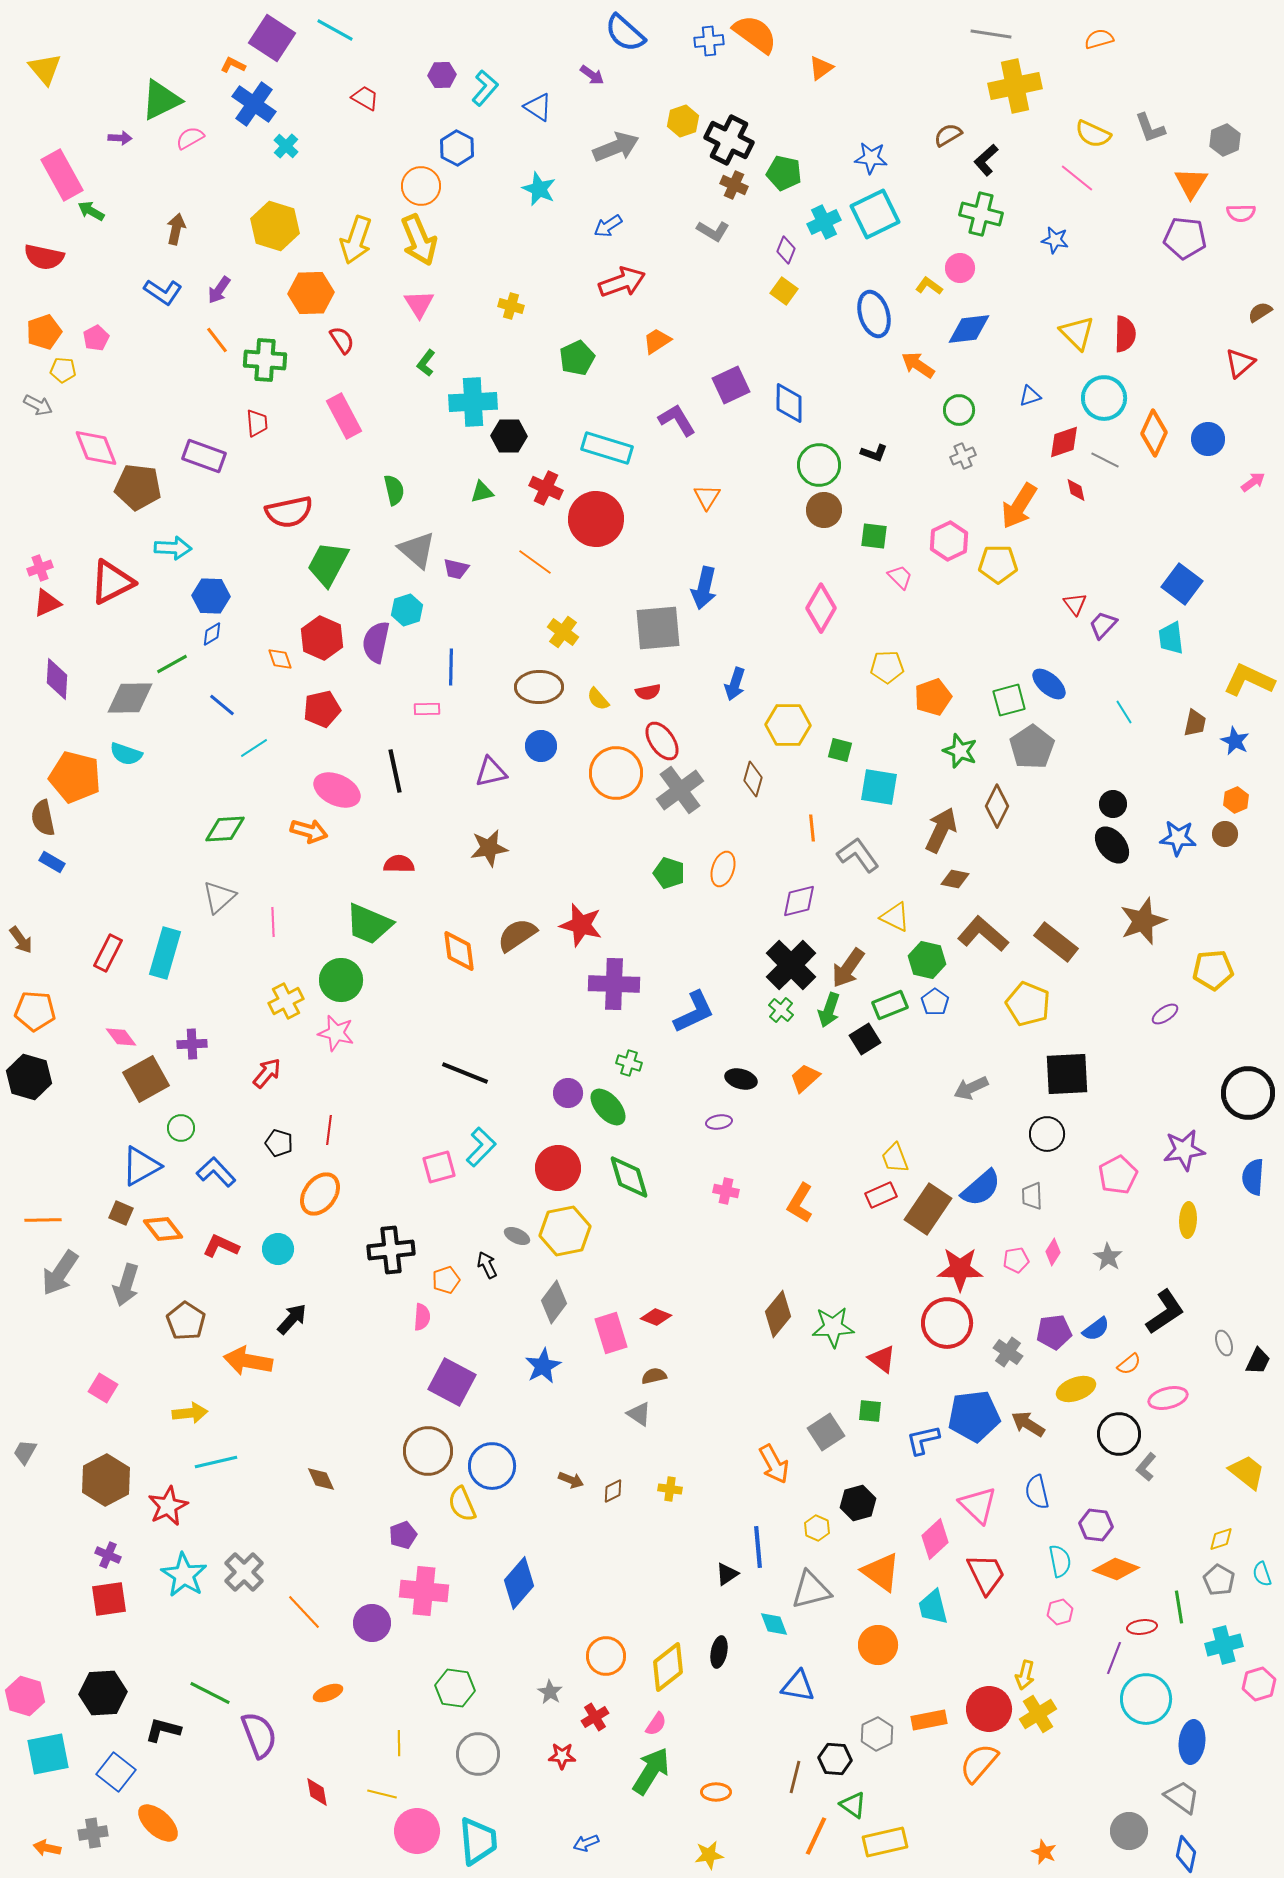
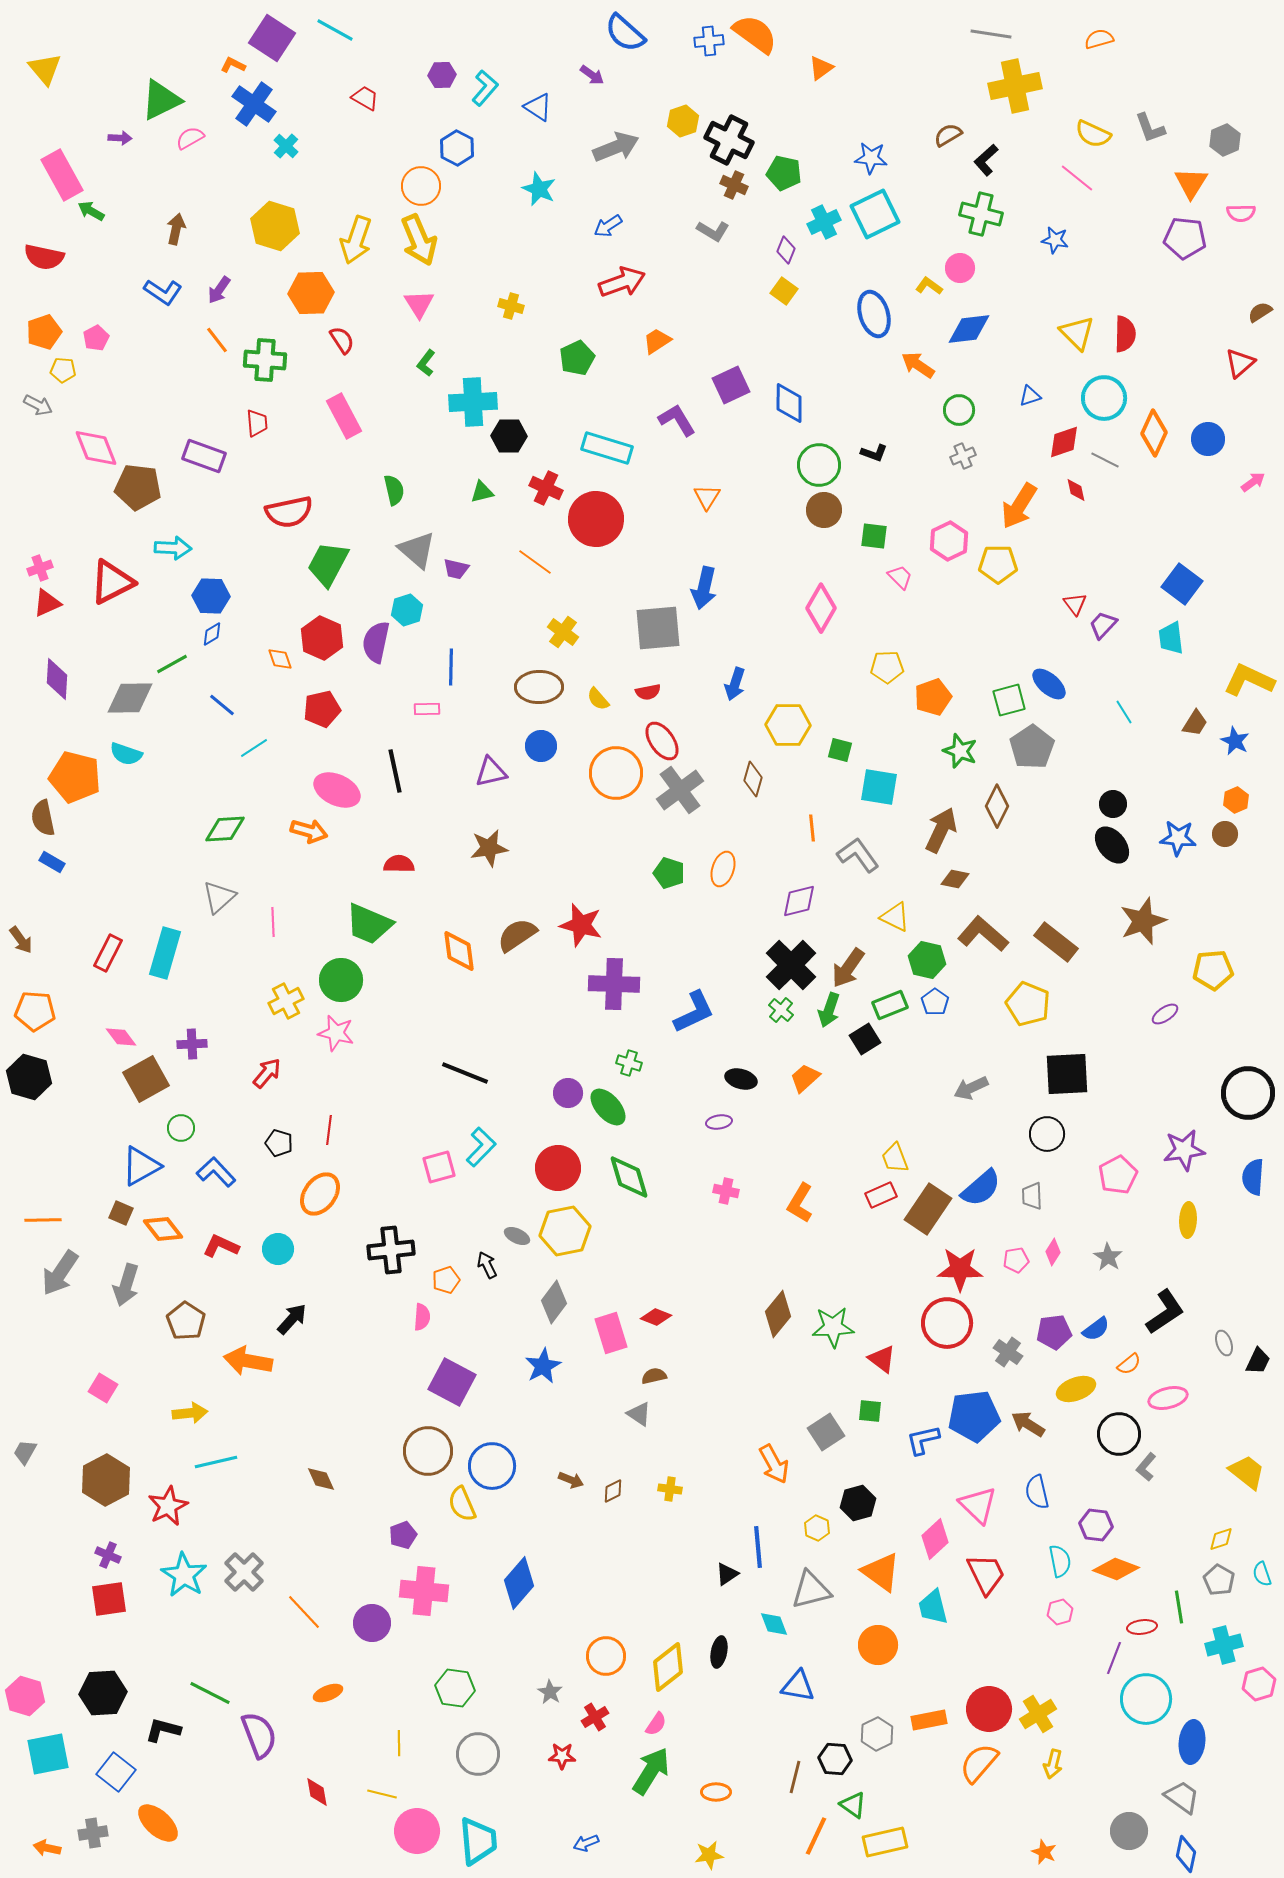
brown trapezoid at (1195, 723): rotated 20 degrees clockwise
yellow arrow at (1025, 1675): moved 28 px right, 89 px down
